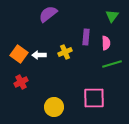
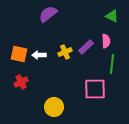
green triangle: rotated 40 degrees counterclockwise
purple rectangle: moved 10 px down; rotated 42 degrees clockwise
pink semicircle: moved 2 px up
orange square: rotated 24 degrees counterclockwise
green line: rotated 66 degrees counterclockwise
pink square: moved 1 px right, 9 px up
